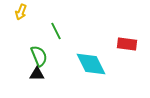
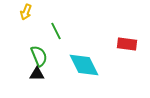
yellow arrow: moved 5 px right
cyan diamond: moved 7 px left, 1 px down
